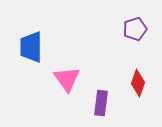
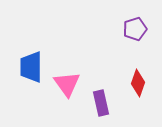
blue trapezoid: moved 20 px down
pink triangle: moved 5 px down
purple rectangle: rotated 20 degrees counterclockwise
